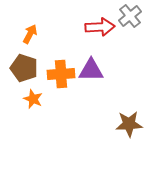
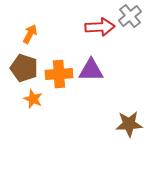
orange cross: moved 2 px left
